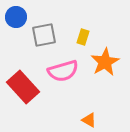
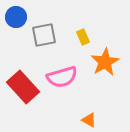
yellow rectangle: rotated 42 degrees counterclockwise
pink semicircle: moved 1 px left, 6 px down
